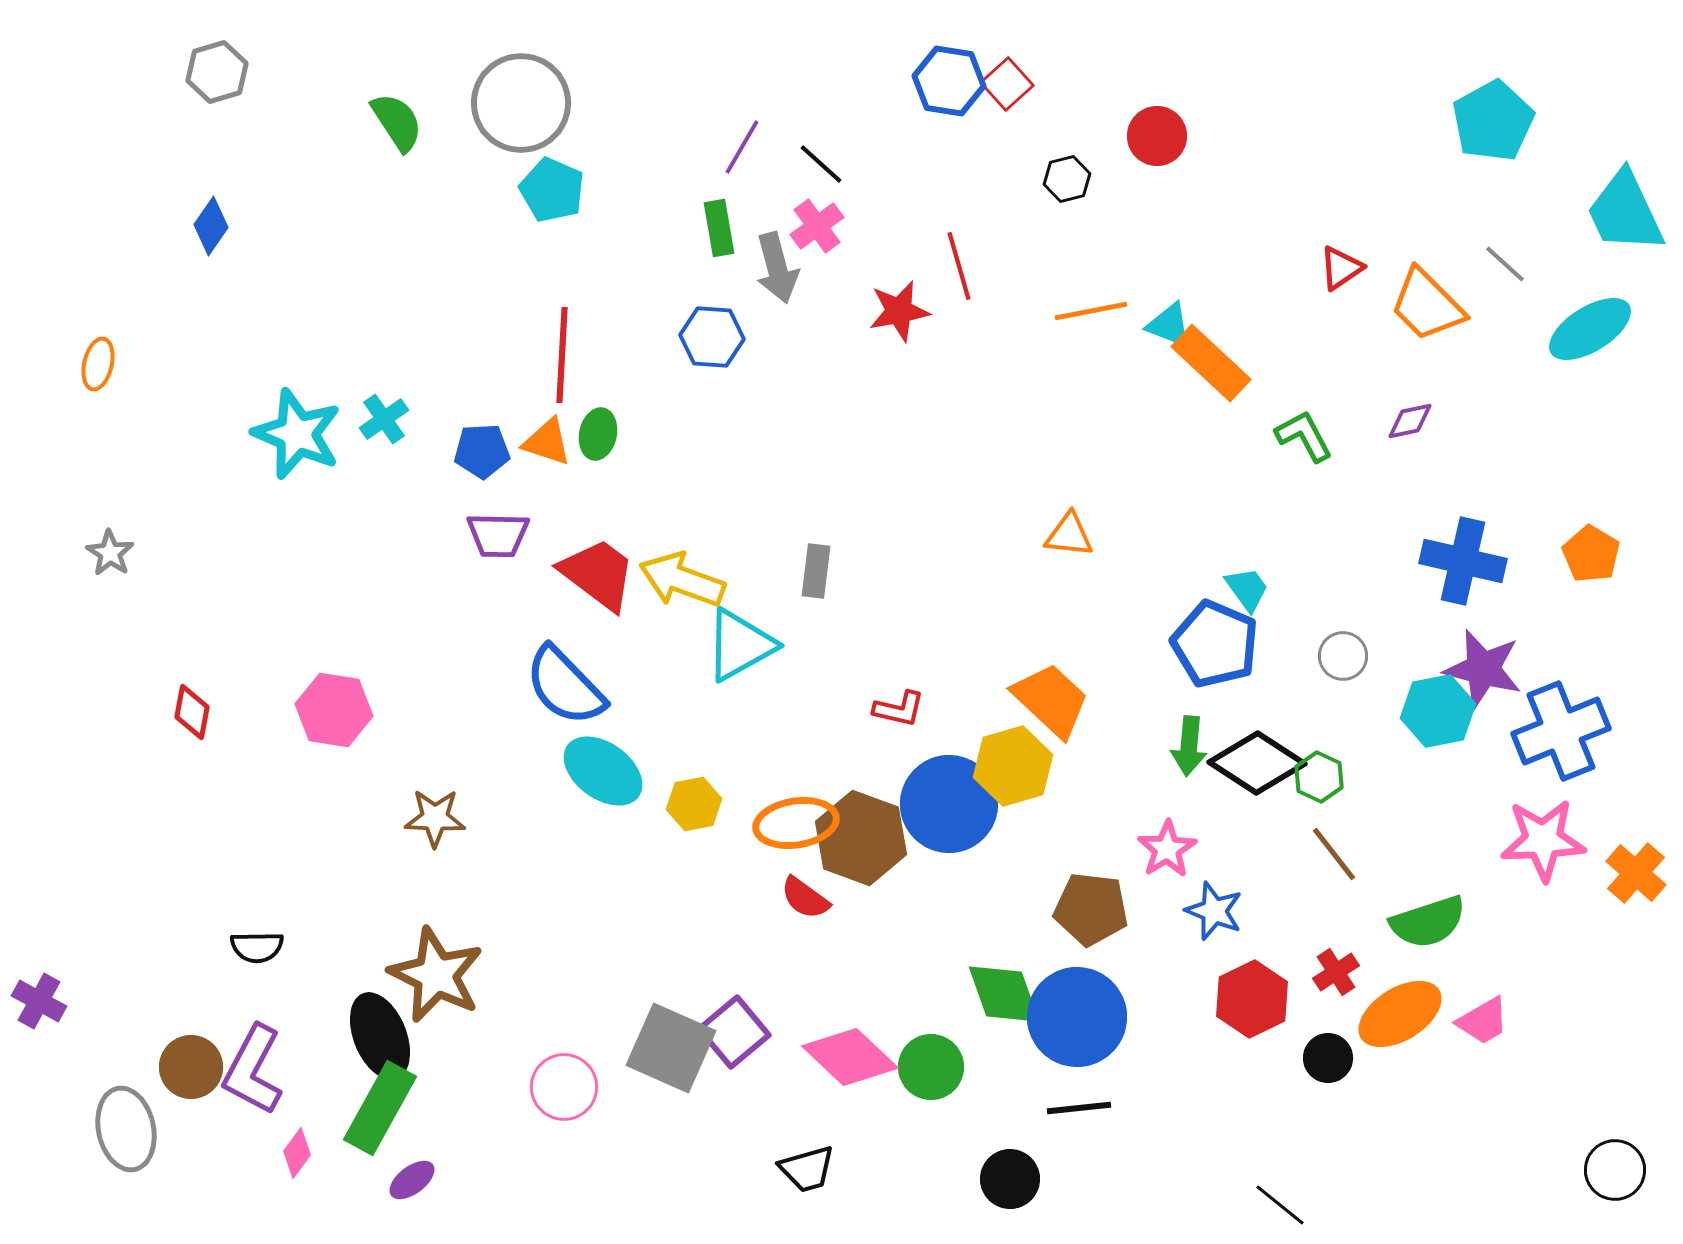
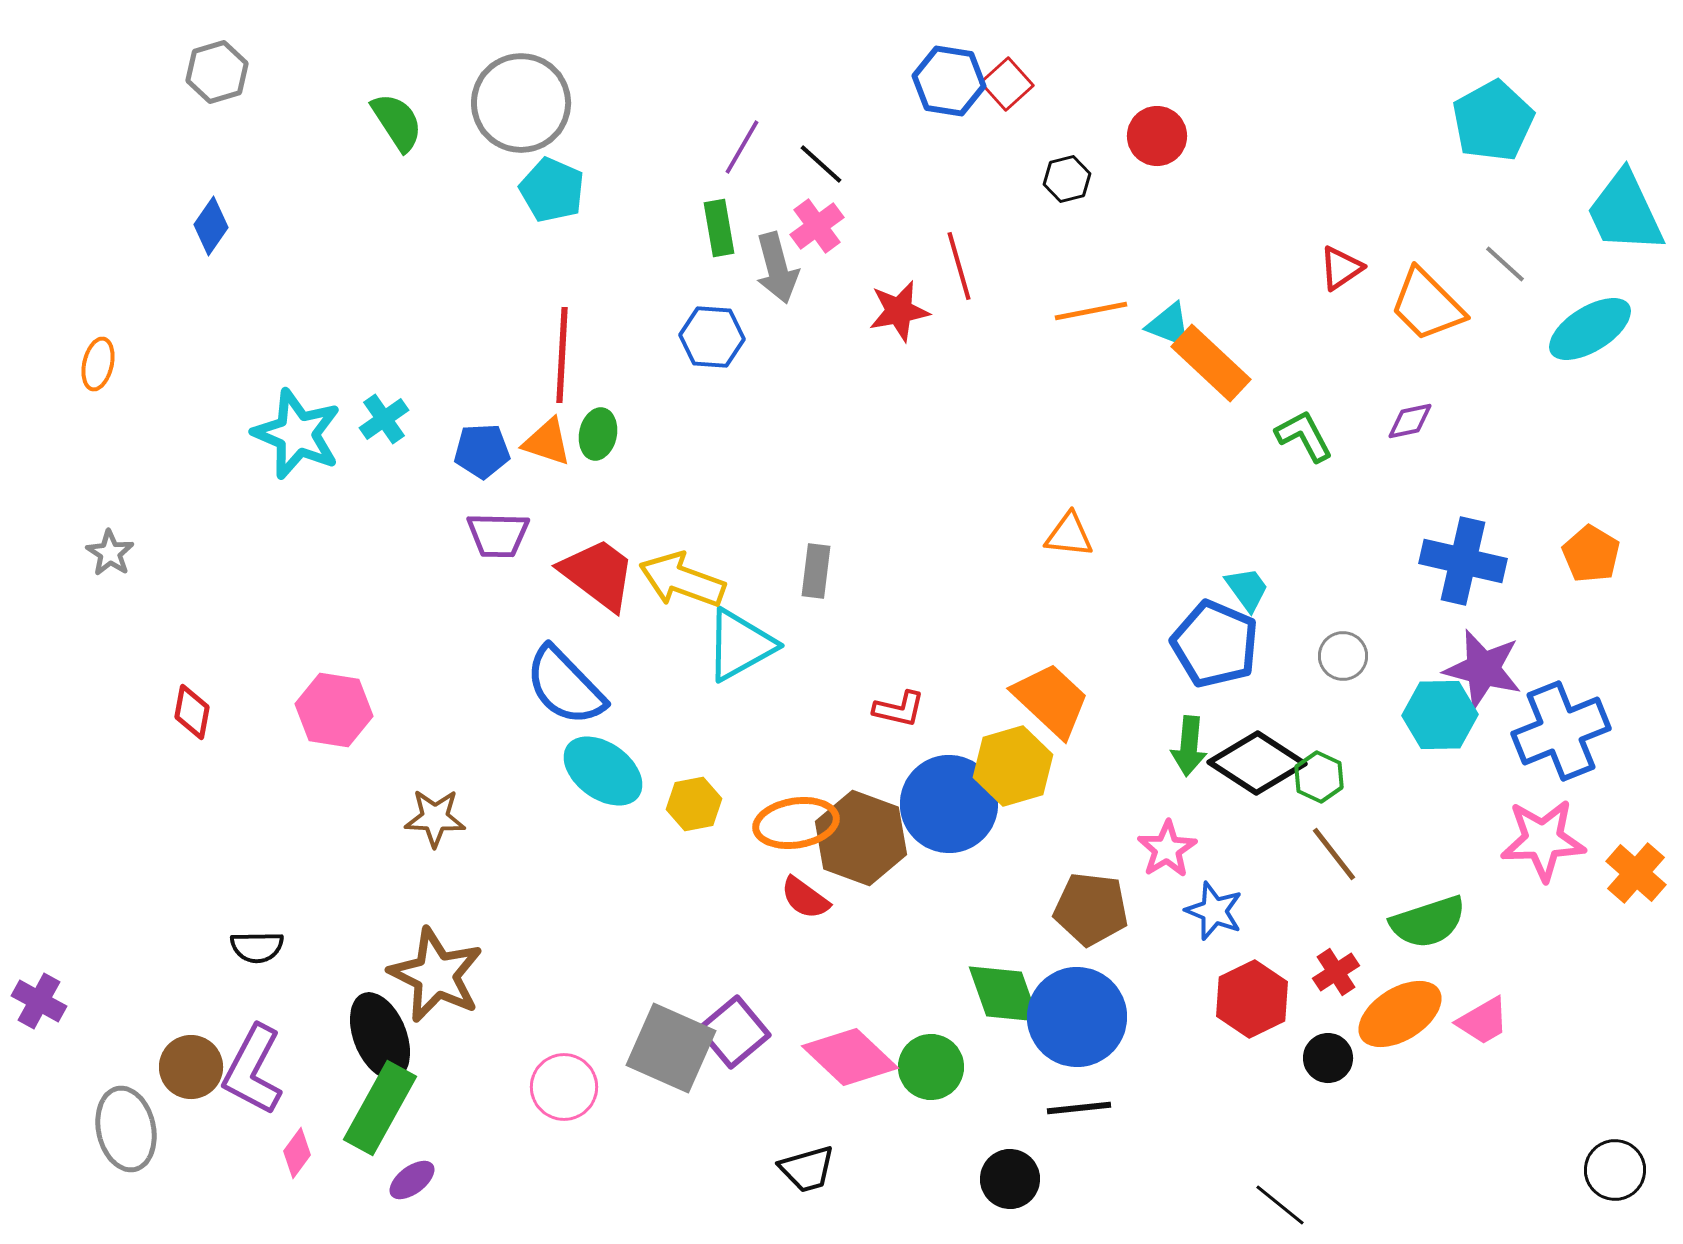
cyan hexagon at (1438, 711): moved 2 px right, 4 px down; rotated 10 degrees clockwise
